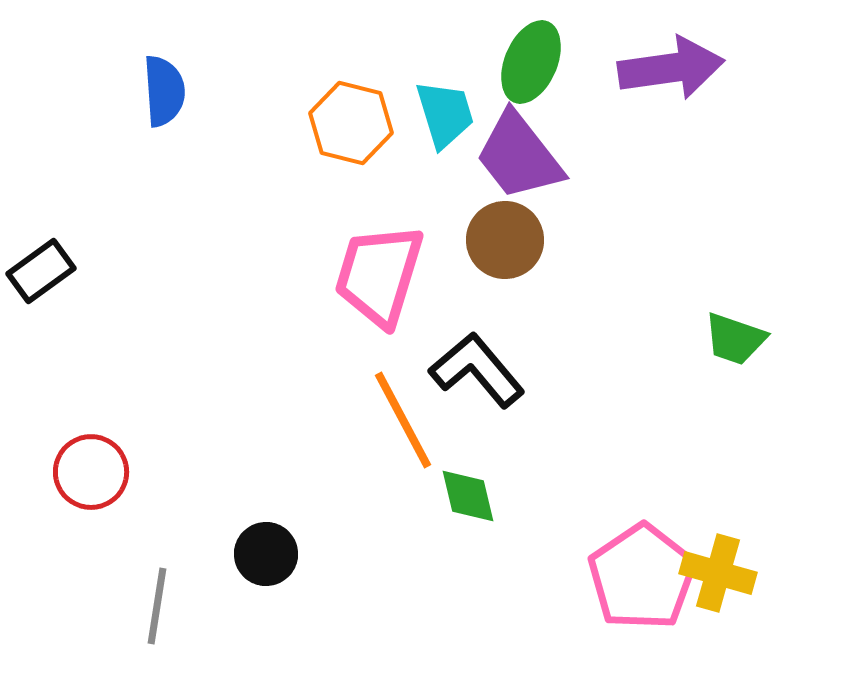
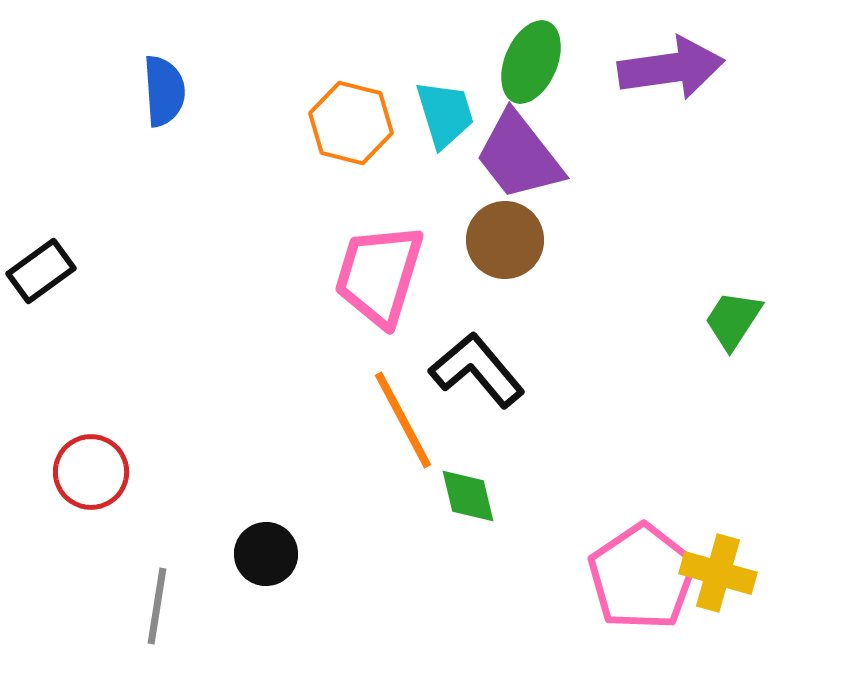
green trapezoid: moved 2 px left, 19 px up; rotated 104 degrees clockwise
